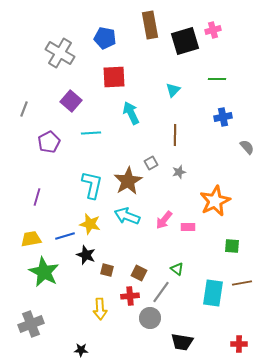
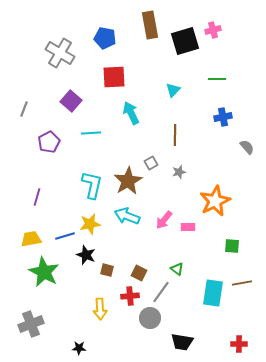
yellow star at (90, 224): rotated 25 degrees counterclockwise
black star at (81, 350): moved 2 px left, 2 px up
